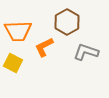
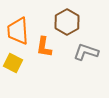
orange trapezoid: rotated 88 degrees clockwise
orange L-shape: rotated 55 degrees counterclockwise
